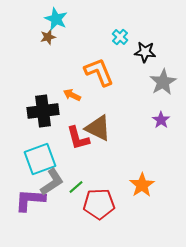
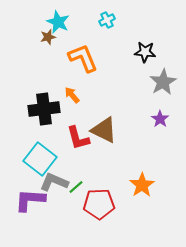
cyan star: moved 2 px right, 3 px down
cyan cross: moved 13 px left, 17 px up; rotated 21 degrees clockwise
orange L-shape: moved 16 px left, 14 px up
orange arrow: rotated 24 degrees clockwise
black cross: moved 1 px right, 2 px up
purple star: moved 1 px left, 1 px up
brown triangle: moved 6 px right, 2 px down
cyan square: rotated 32 degrees counterclockwise
gray L-shape: moved 2 px right; rotated 124 degrees counterclockwise
